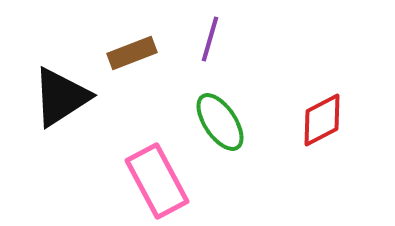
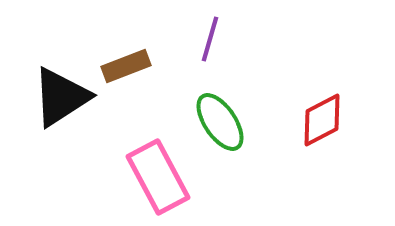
brown rectangle: moved 6 px left, 13 px down
pink rectangle: moved 1 px right, 4 px up
